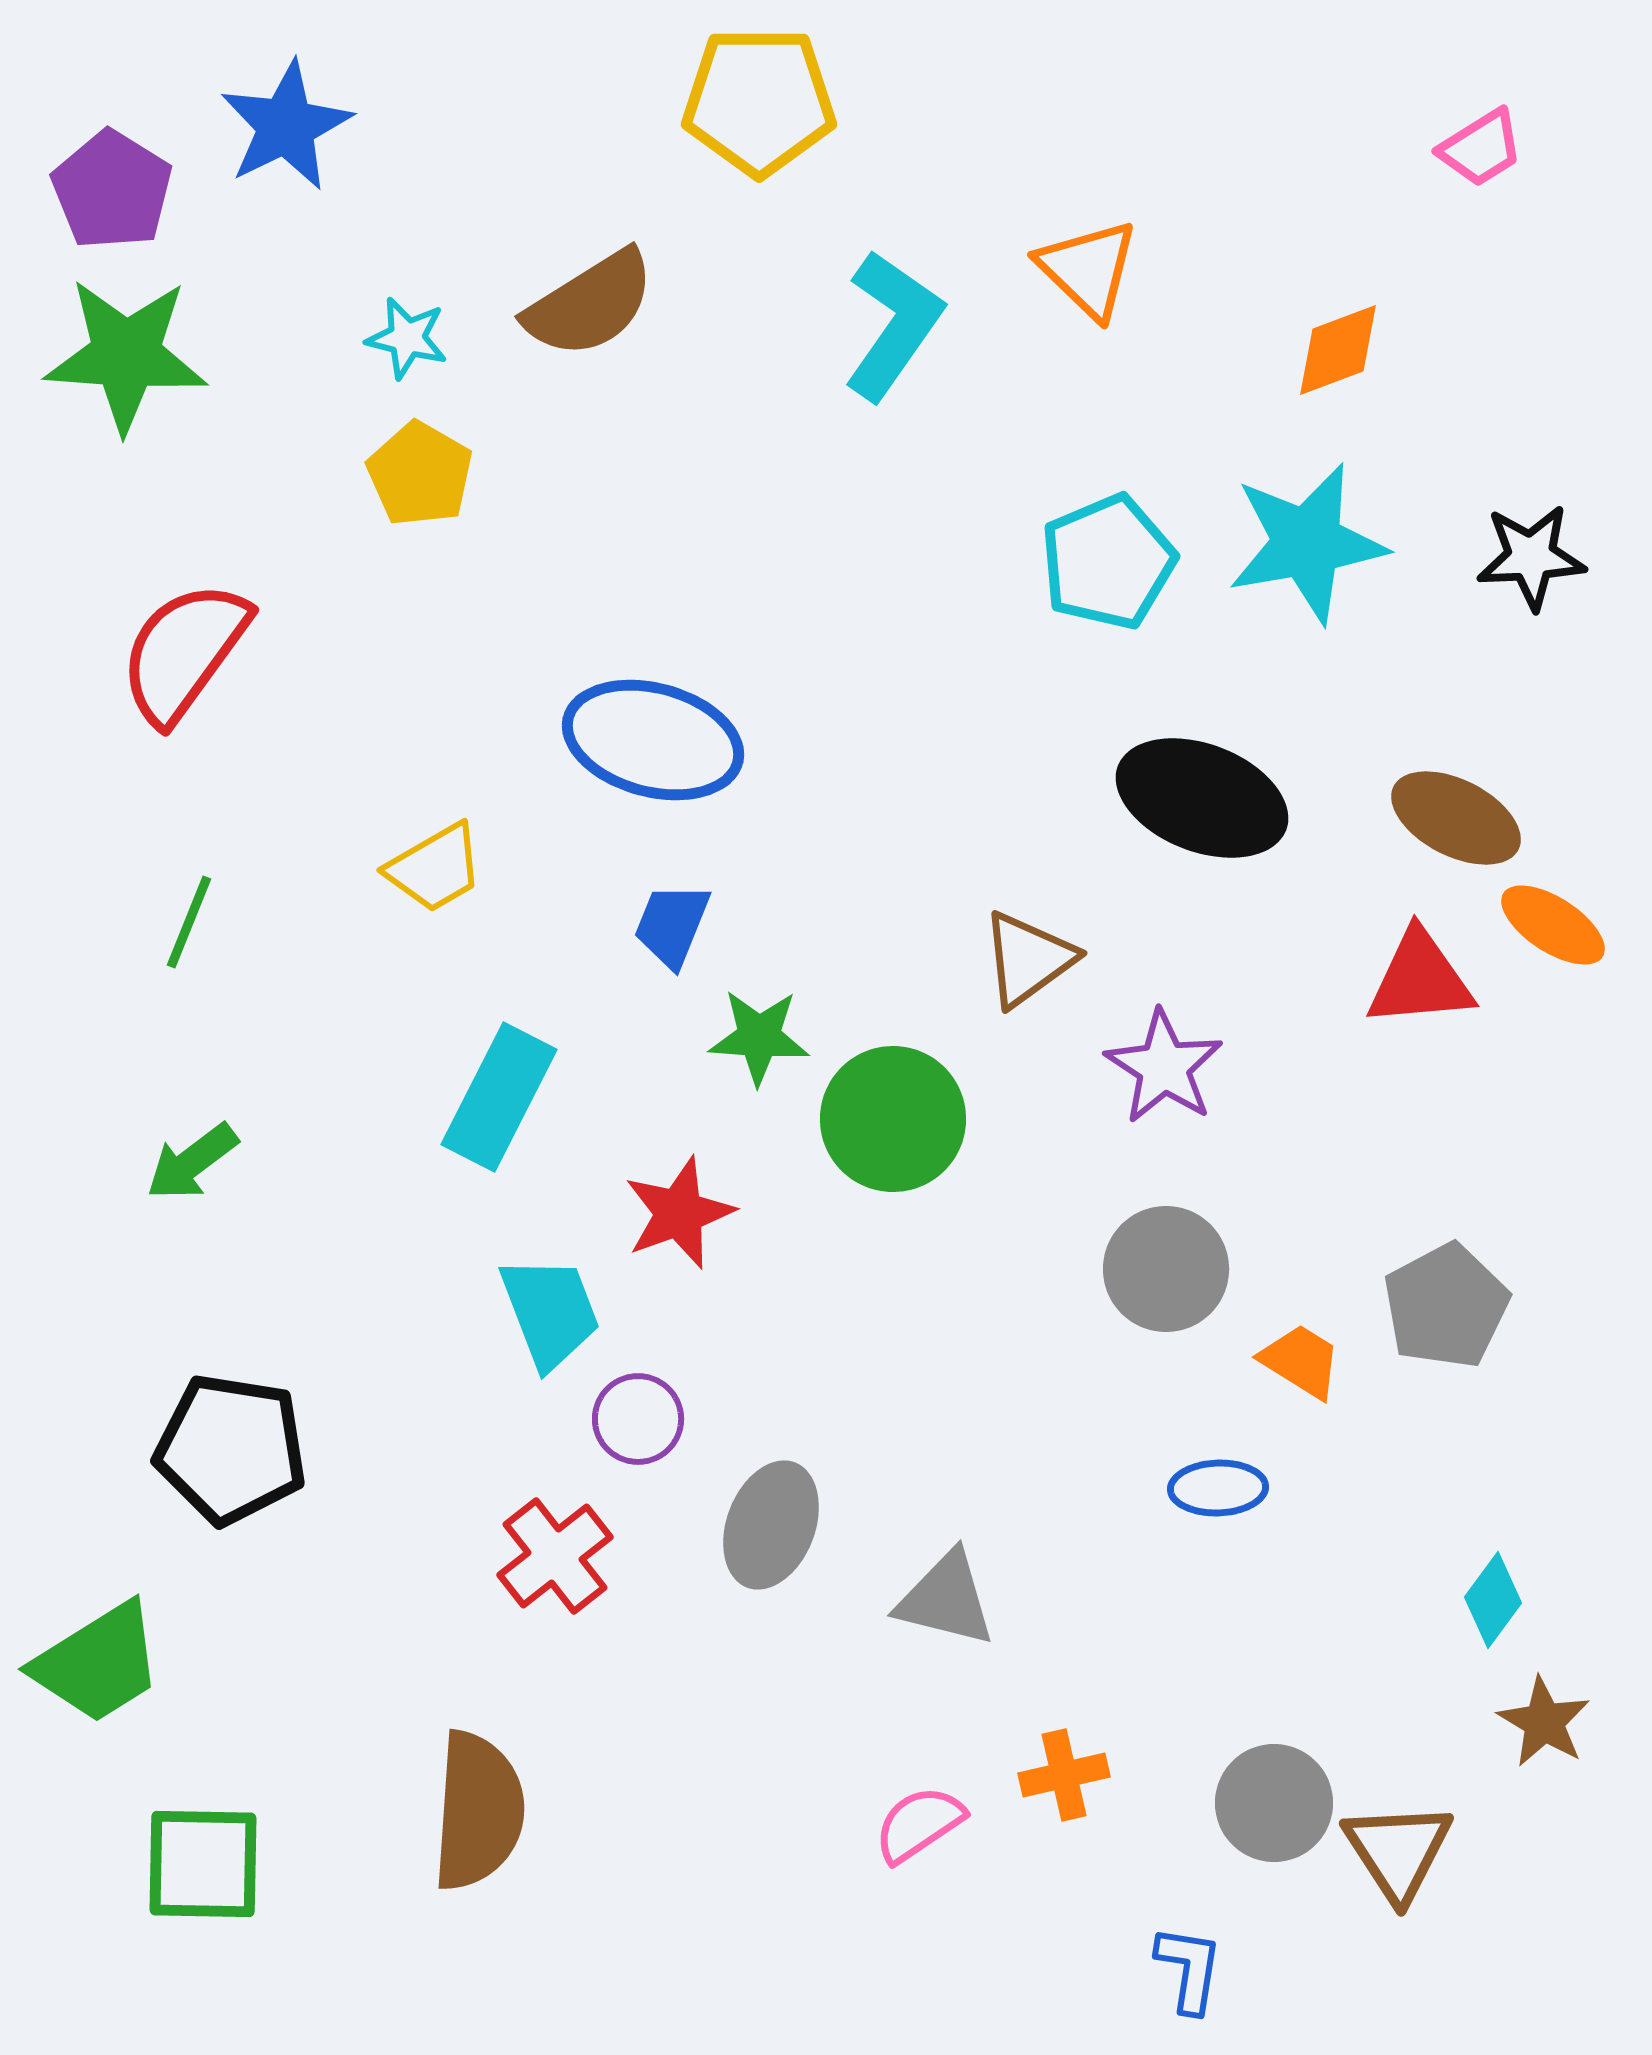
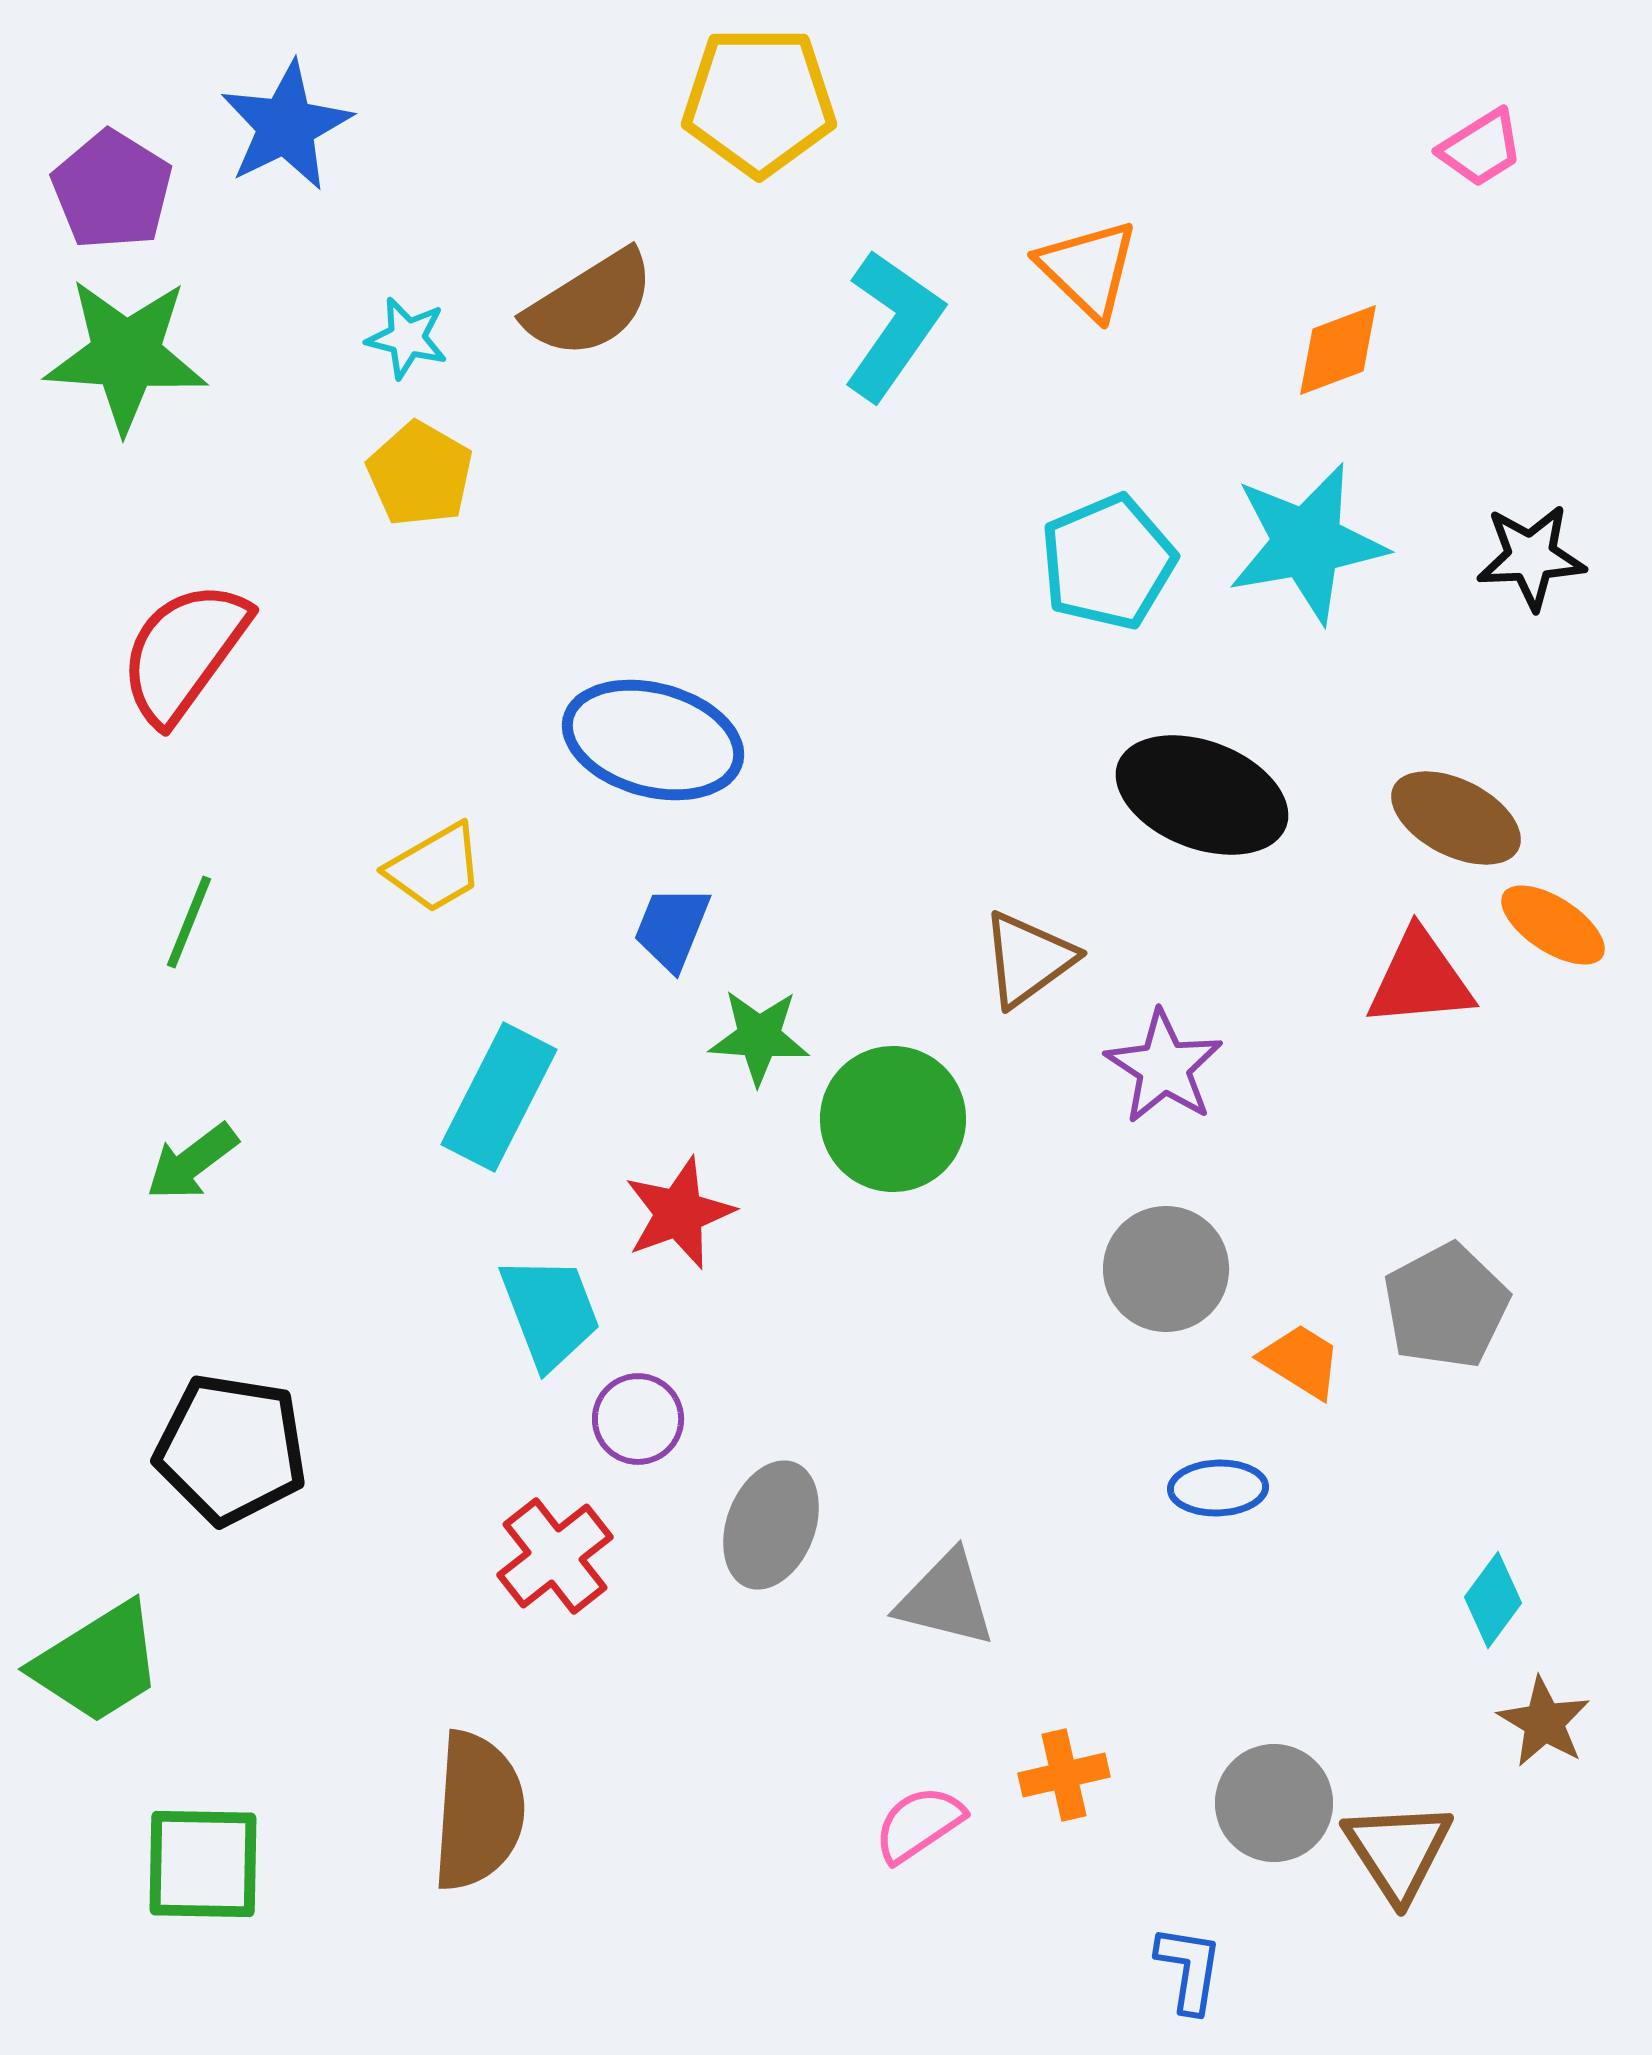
black ellipse at (1202, 798): moved 3 px up
blue trapezoid at (672, 925): moved 3 px down
